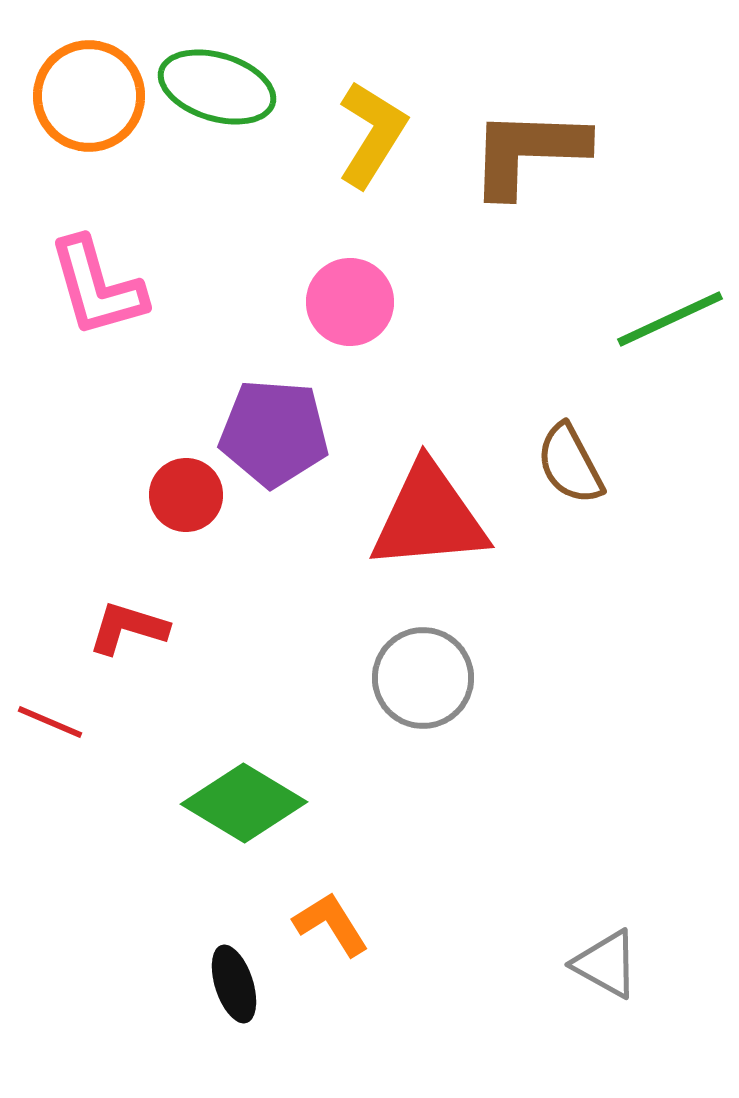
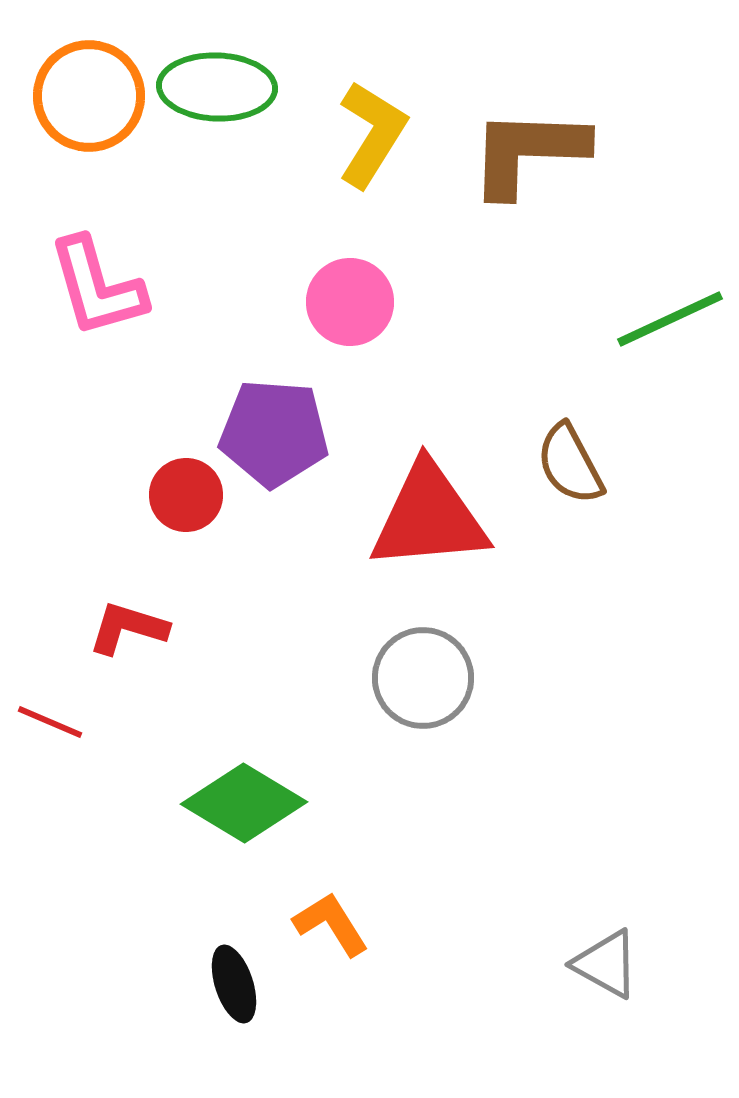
green ellipse: rotated 15 degrees counterclockwise
